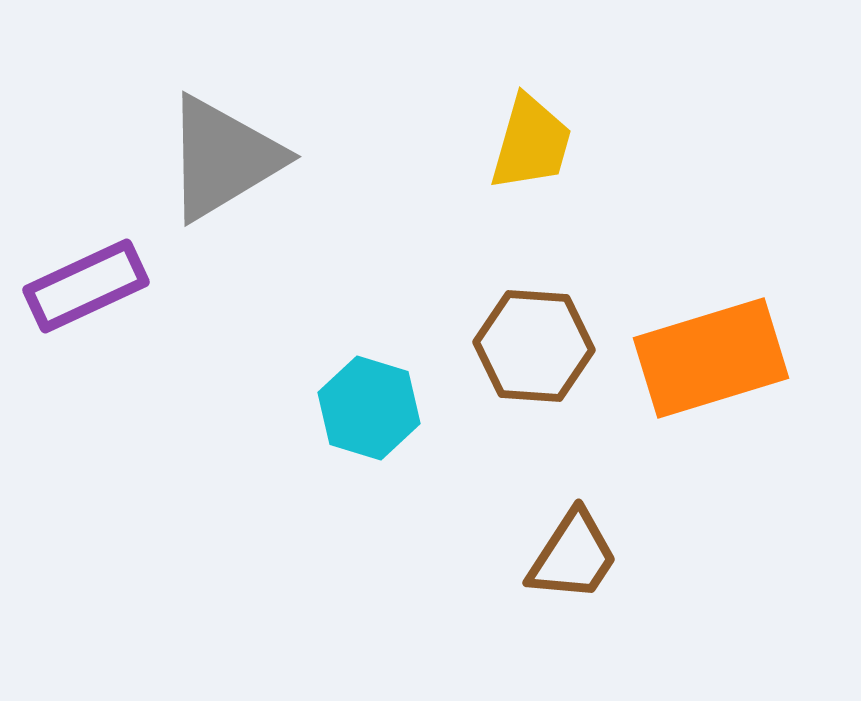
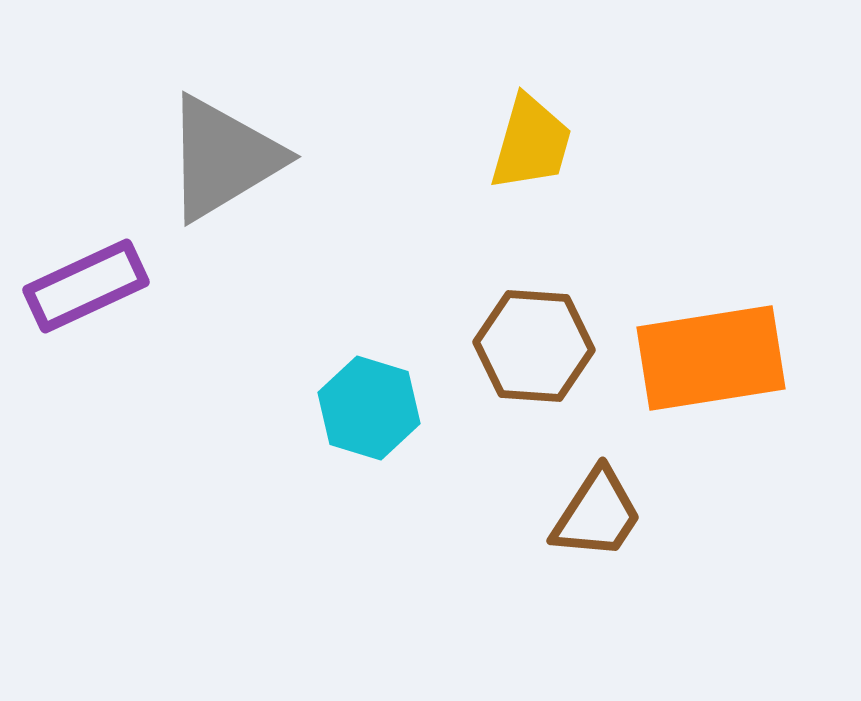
orange rectangle: rotated 8 degrees clockwise
brown trapezoid: moved 24 px right, 42 px up
